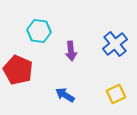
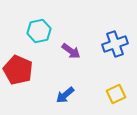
cyan hexagon: rotated 20 degrees counterclockwise
blue cross: rotated 20 degrees clockwise
purple arrow: rotated 48 degrees counterclockwise
blue arrow: rotated 72 degrees counterclockwise
